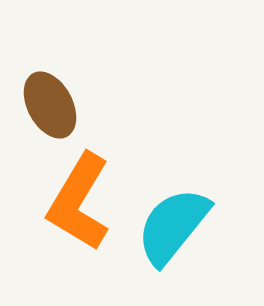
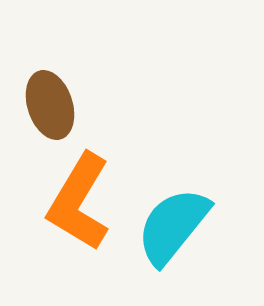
brown ellipse: rotated 10 degrees clockwise
